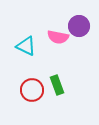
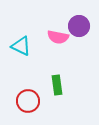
cyan triangle: moved 5 px left
green rectangle: rotated 12 degrees clockwise
red circle: moved 4 px left, 11 px down
